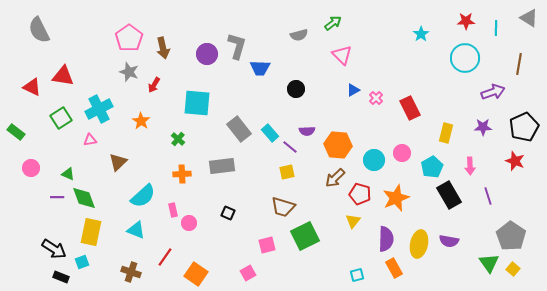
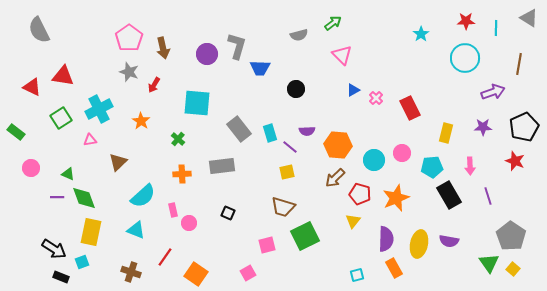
cyan rectangle at (270, 133): rotated 24 degrees clockwise
cyan pentagon at (432, 167): rotated 25 degrees clockwise
